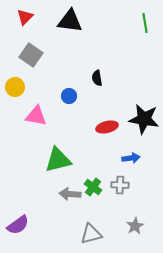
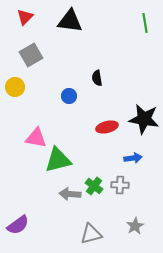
gray square: rotated 25 degrees clockwise
pink triangle: moved 22 px down
blue arrow: moved 2 px right
green cross: moved 1 px right, 1 px up
